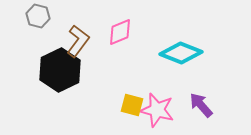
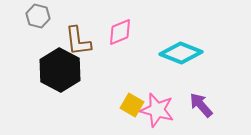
brown L-shape: rotated 136 degrees clockwise
black hexagon: rotated 6 degrees counterclockwise
yellow square: rotated 15 degrees clockwise
